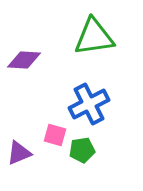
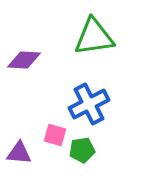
purple triangle: rotated 28 degrees clockwise
